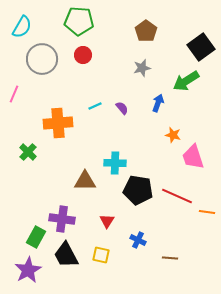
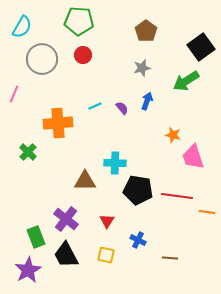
blue arrow: moved 11 px left, 2 px up
red line: rotated 16 degrees counterclockwise
purple cross: moved 4 px right; rotated 30 degrees clockwise
green rectangle: rotated 50 degrees counterclockwise
yellow square: moved 5 px right
